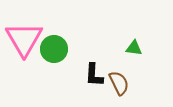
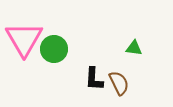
black L-shape: moved 4 px down
